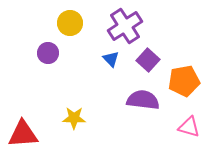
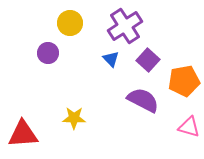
purple semicircle: rotated 20 degrees clockwise
